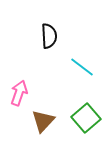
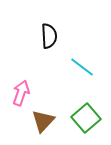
pink arrow: moved 2 px right
